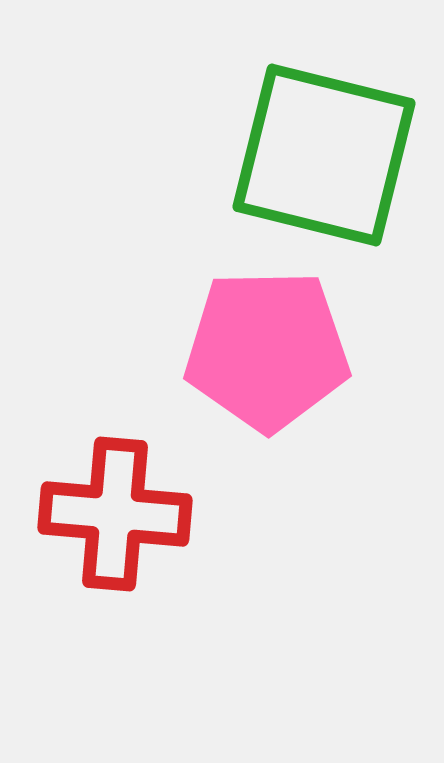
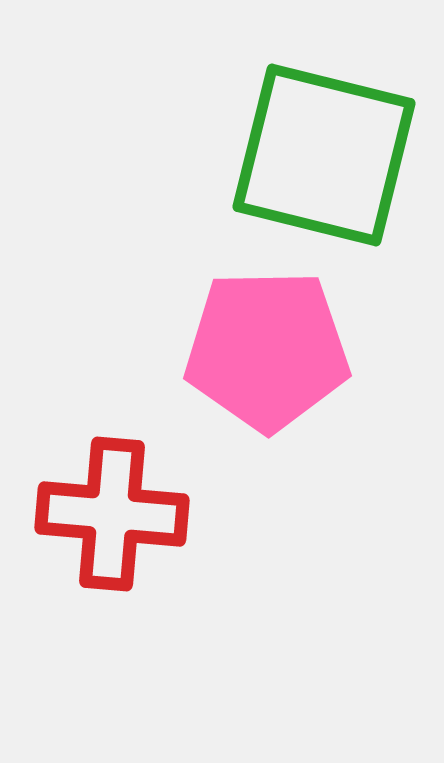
red cross: moved 3 px left
